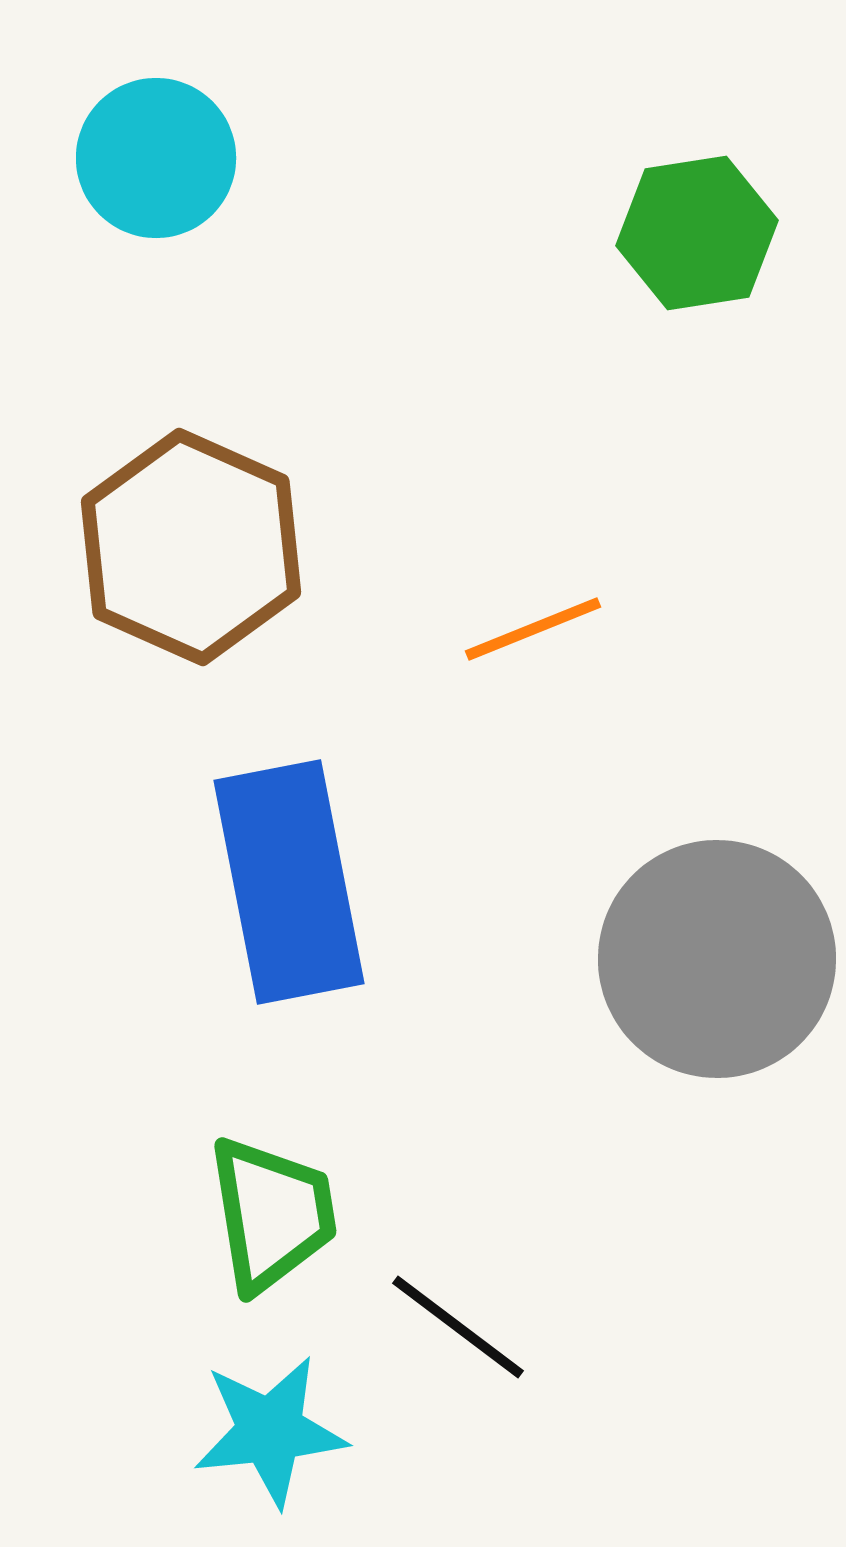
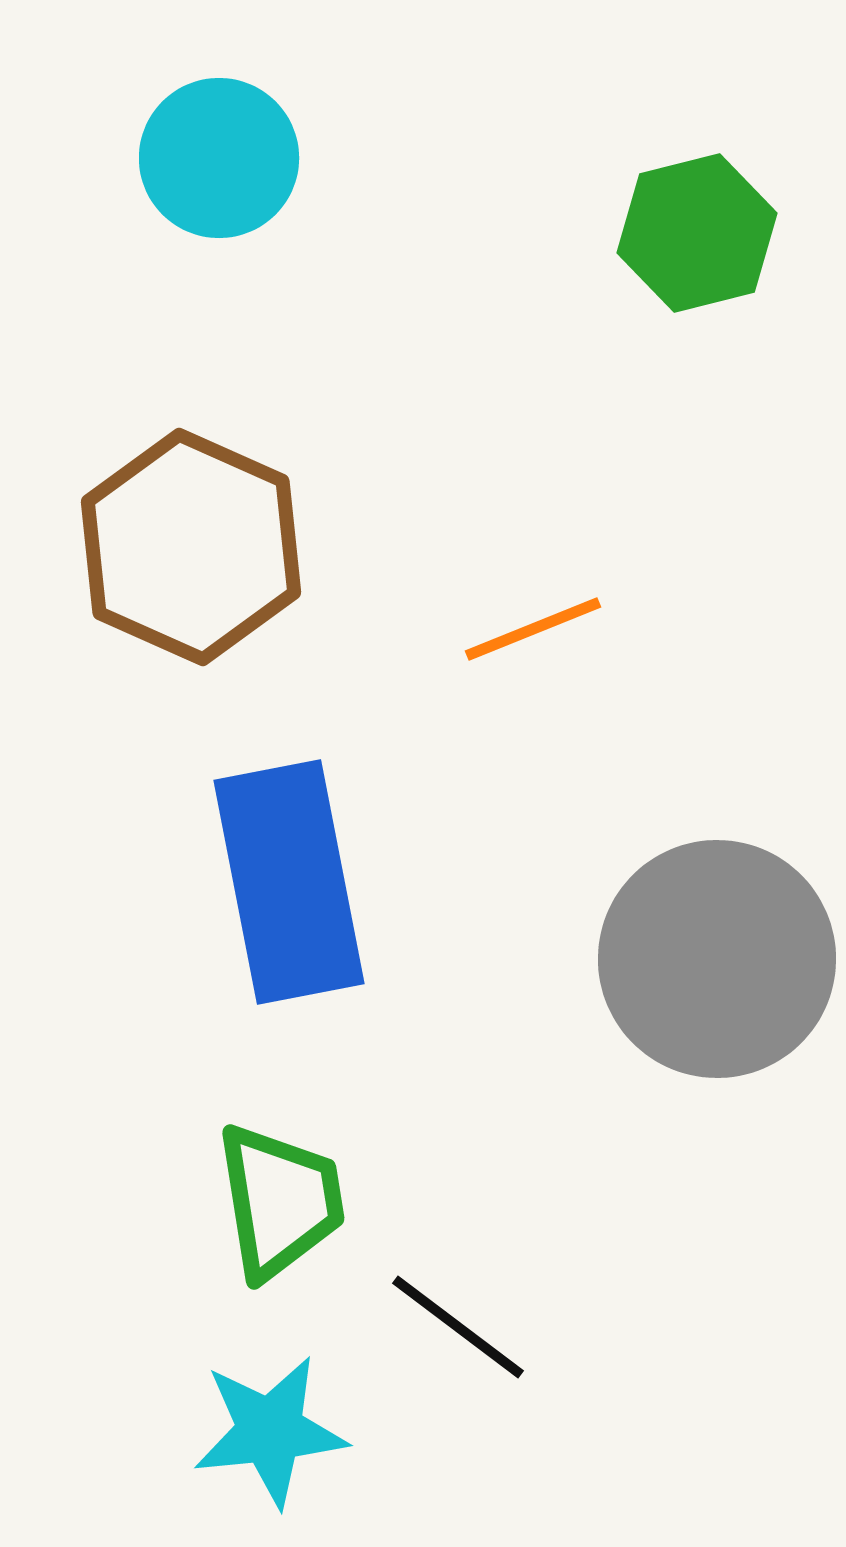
cyan circle: moved 63 px right
green hexagon: rotated 5 degrees counterclockwise
green trapezoid: moved 8 px right, 13 px up
